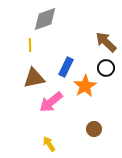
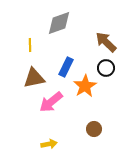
gray diamond: moved 14 px right, 4 px down
yellow arrow: rotated 112 degrees clockwise
